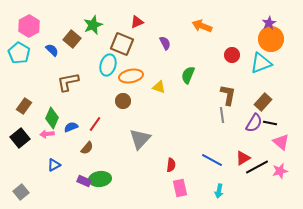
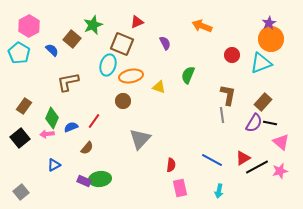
red line at (95, 124): moved 1 px left, 3 px up
